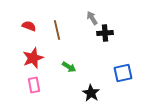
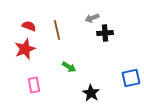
gray arrow: rotated 80 degrees counterclockwise
red star: moved 8 px left, 9 px up
blue square: moved 8 px right, 5 px down
